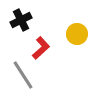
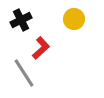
yellow circle: moved 3 px left, 15 px up
gray line: moved 1 px right, 2 px up
